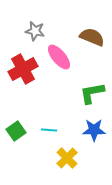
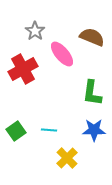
gray star: rotated 24 degrees clockwise
pink ellipse: moved 3 px right, 3 px up
green L-shape: rotated 72 degrees counterclockwise
